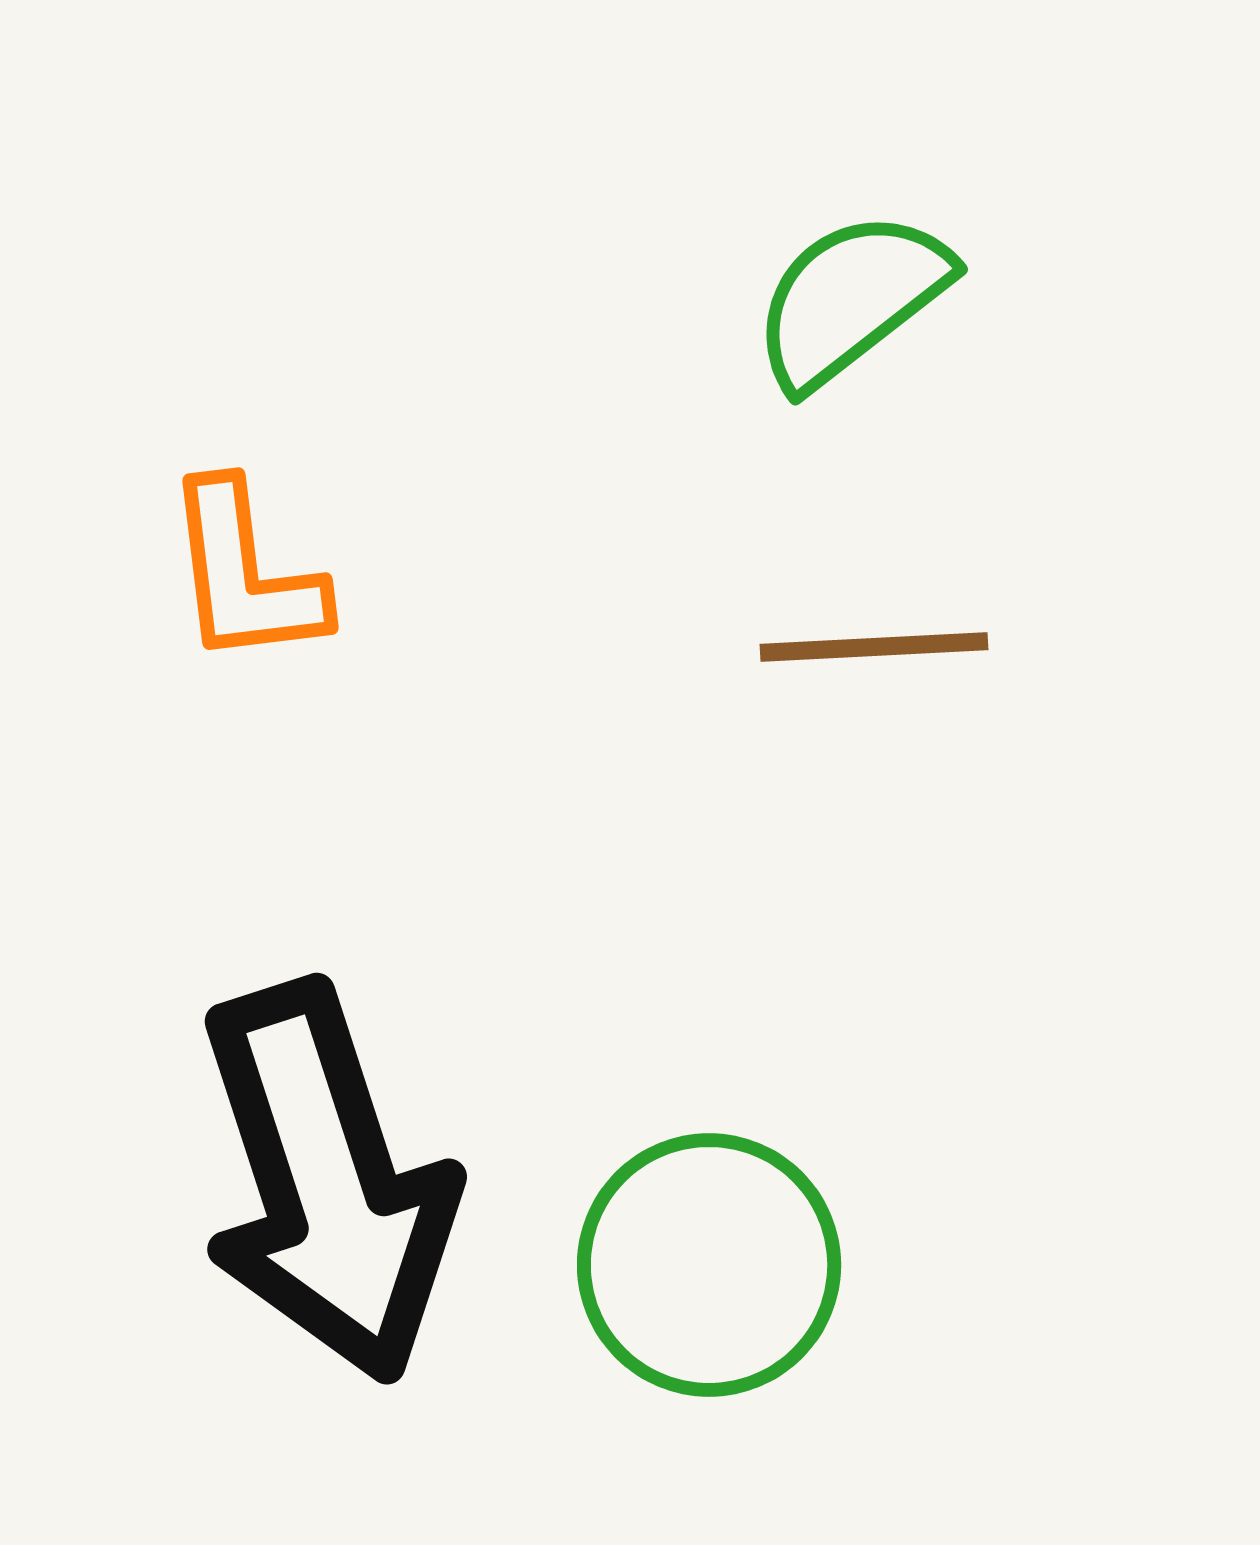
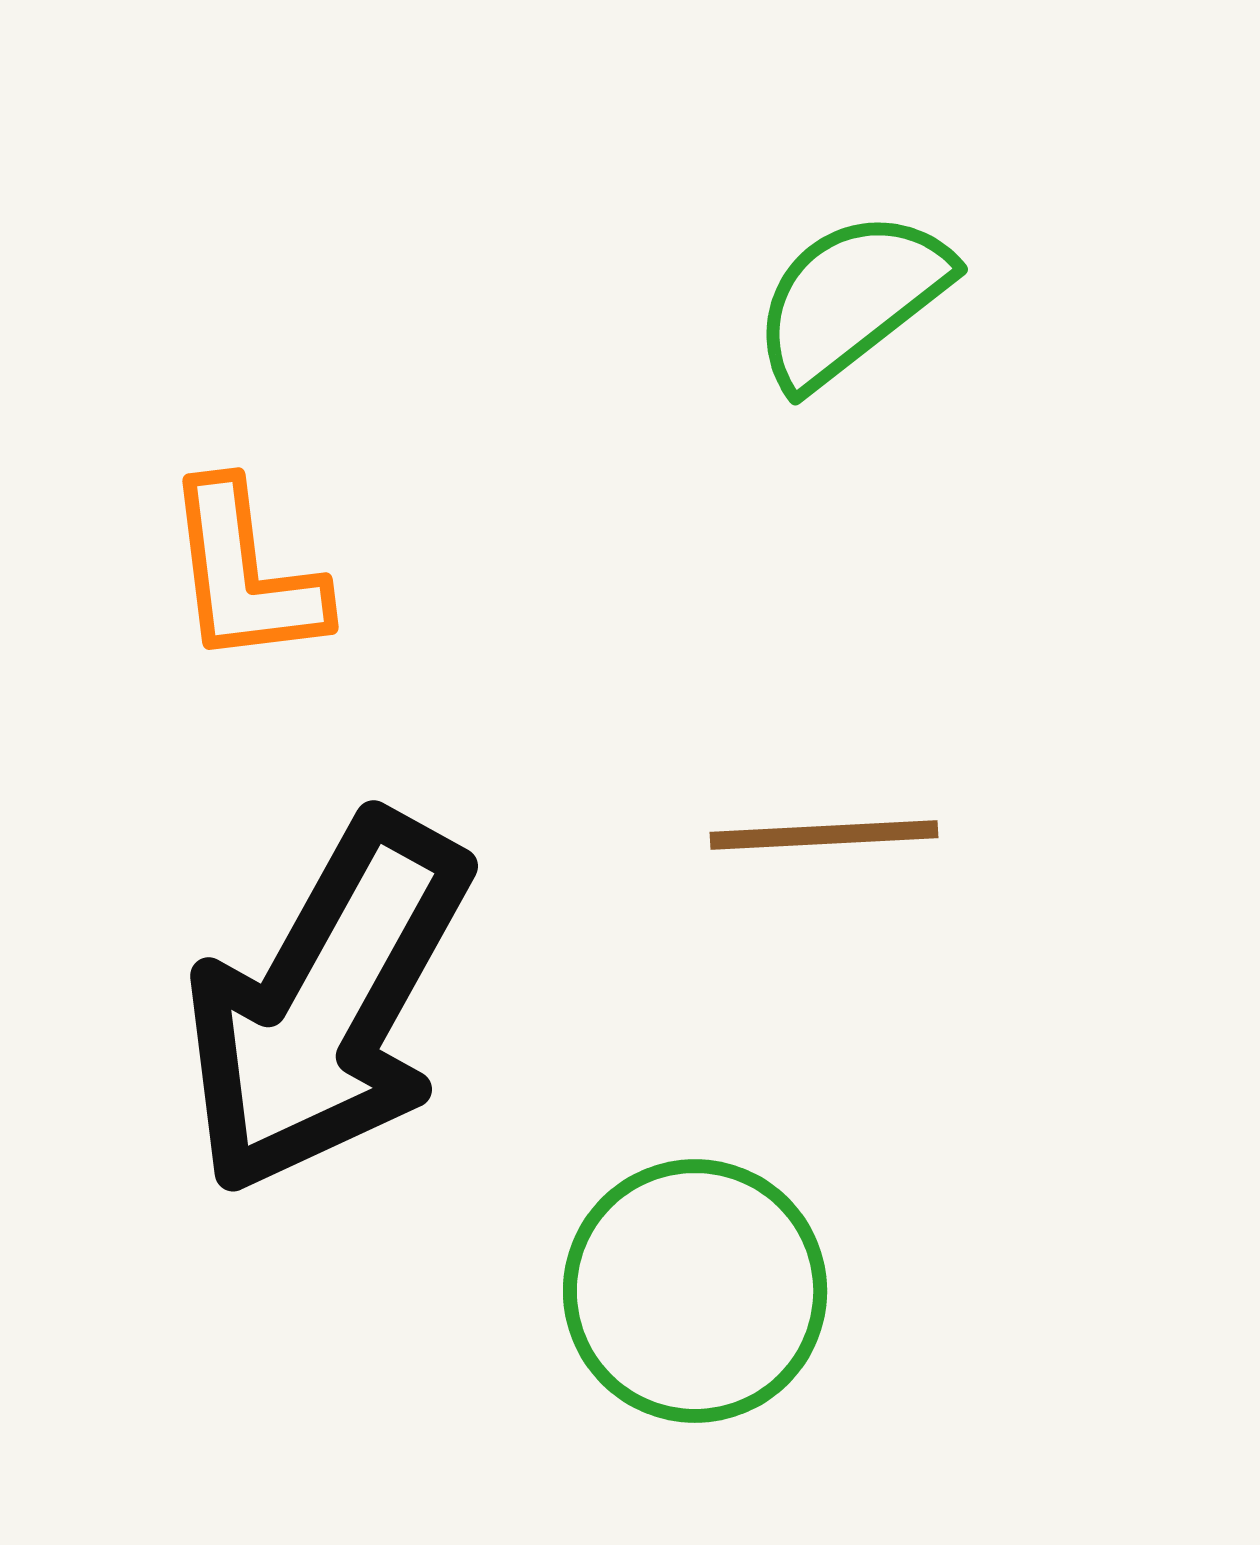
brown line: moved 50 px left, 188 px down
black arrow: moved 178 px up; rotated 47 degrees clockwise
green circle: moved 14 px left, 26 px down
